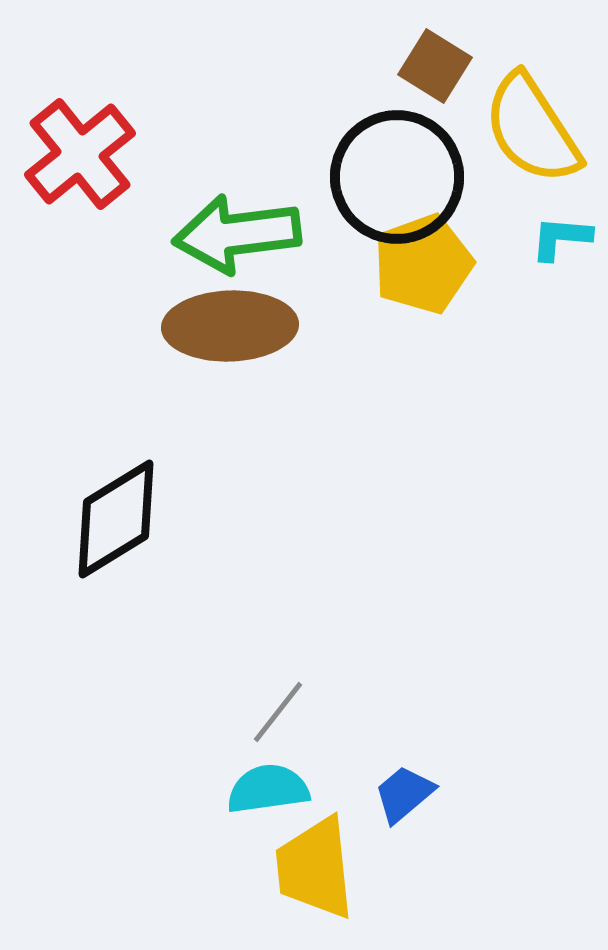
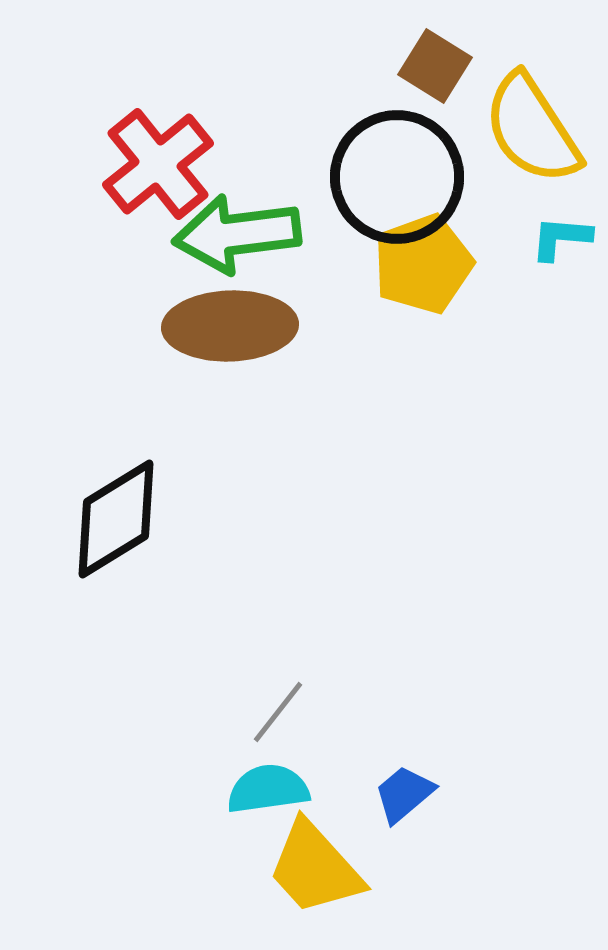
red cross: moved 78 px right, 10 px down
yellow trapezoid: rotated 36 degrees counterclockwise
